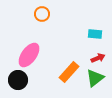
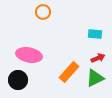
orange circle: moved 1 px right, 2 px up
pink ellipse: rotated 65 degrees clockwise
green triangle: rotated 12 degrees clockwise
